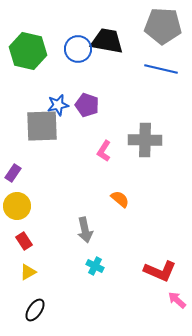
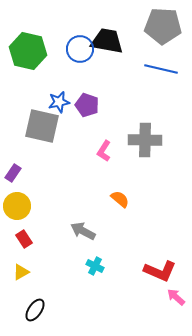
blue circle: moved 2 px right
blue star: moved 1 px right, 3 px up
gray square: rotated 15 degrees clockwise
gray arrow: moved 2 px left, 1 px down; rotated 130 degrees clockwise
red rectangle: moved 2 px up
yellow triangle: moved 7 px left
pink arrow: moved 1 px left, 3 px up
